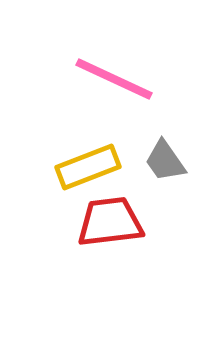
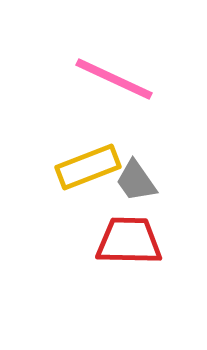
gray trapezoid: moved 29 px left, 20 px down
red trapezoid: moved 19 px right, 19 px down; rotated 8 degrees clockwise
